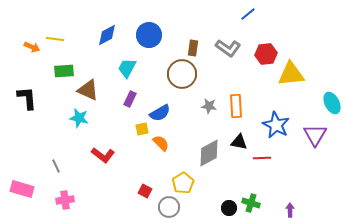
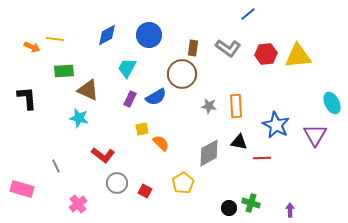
yellow triangle: moved 7 px right, 18 px up
blue semicircle: moved 4 px left, 16 px up
pink cross: moved 13 px right, 4 px down; rotated 30 degrees counterclockwise
gray circle: moved 52 px left, 24 px up
